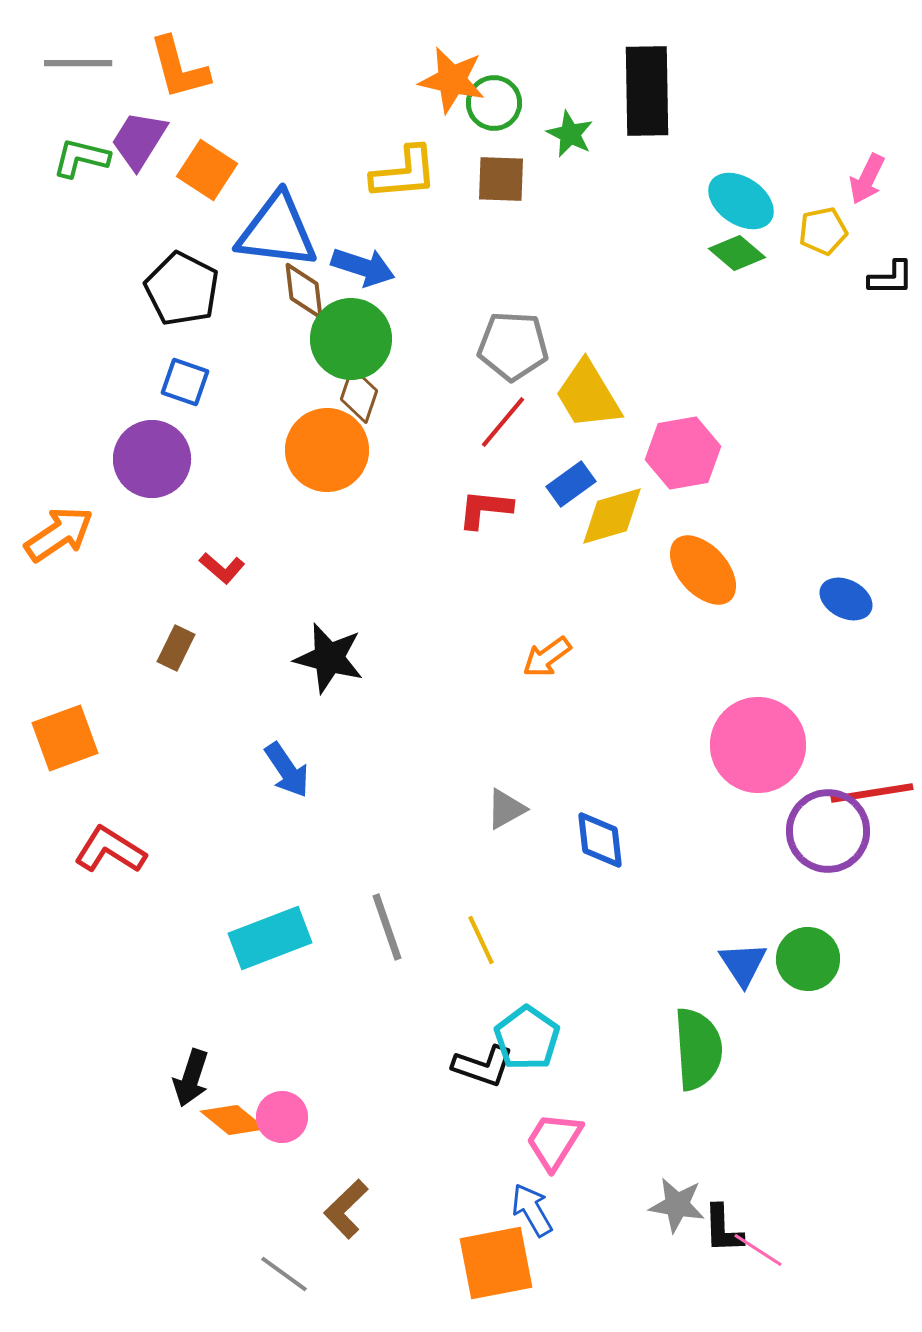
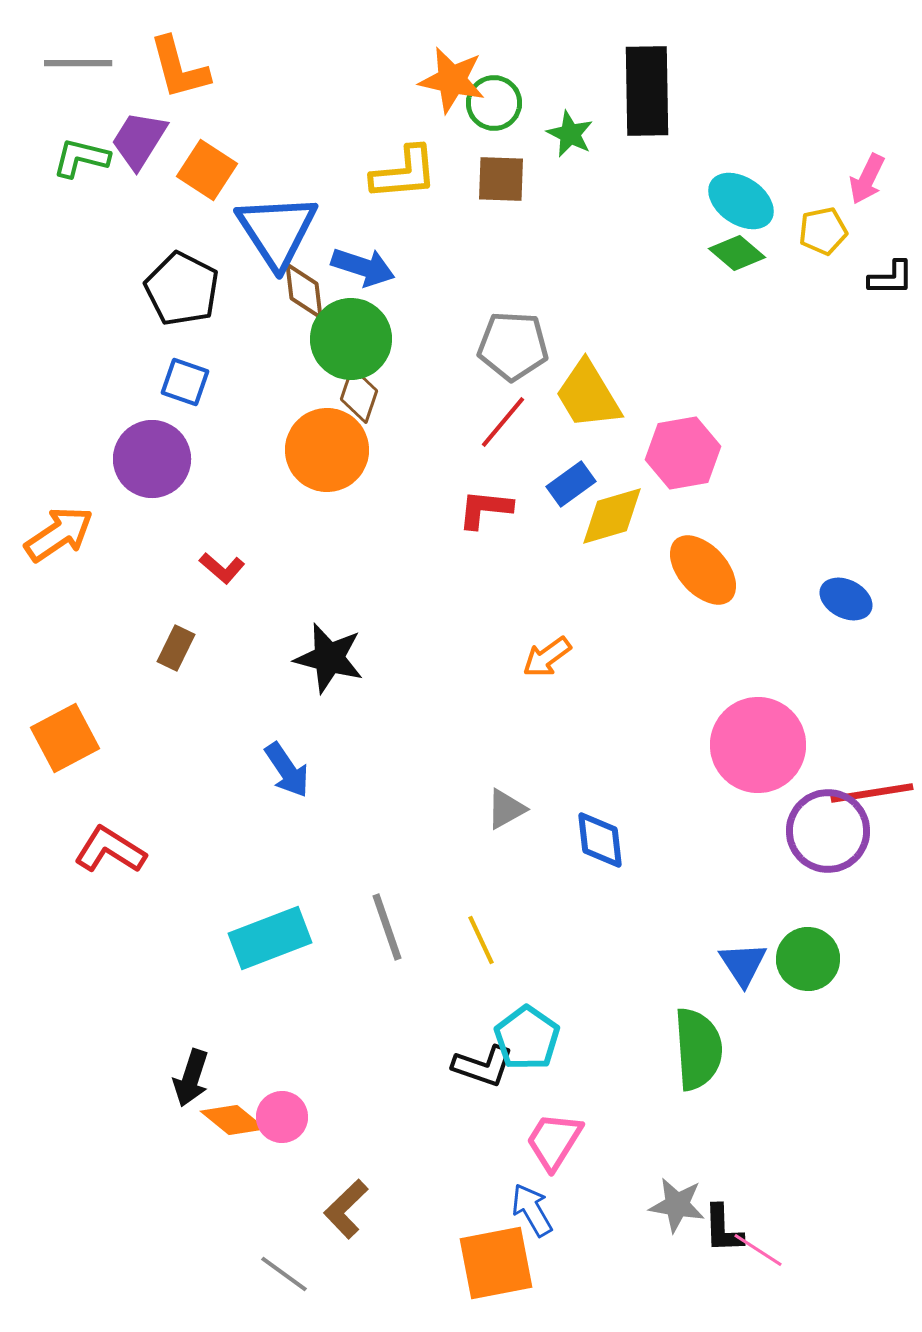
blue triangle at (277, 231): rotated 50 degrees clockwise
orange square at (65, 738): rotated 8 degrees counterclockwise
